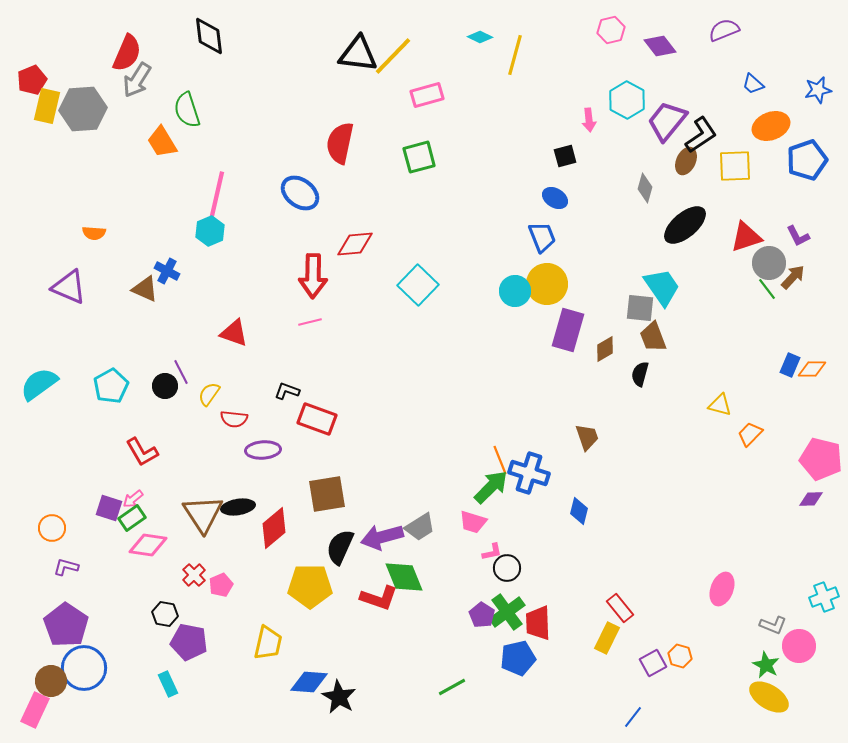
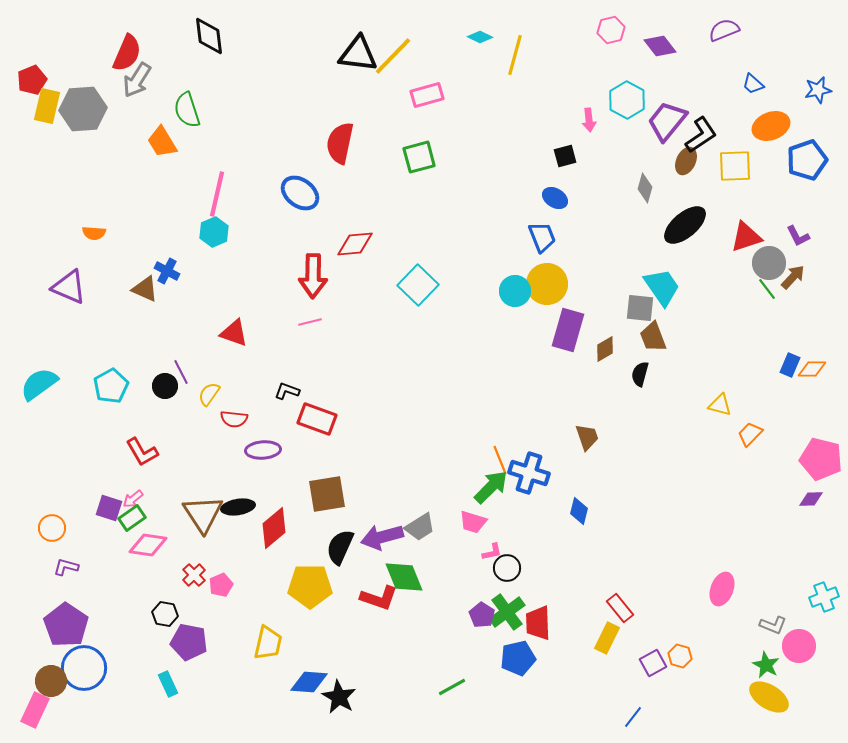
cyan hexagon at (210, 231): moved 4 px right, 1 px down
